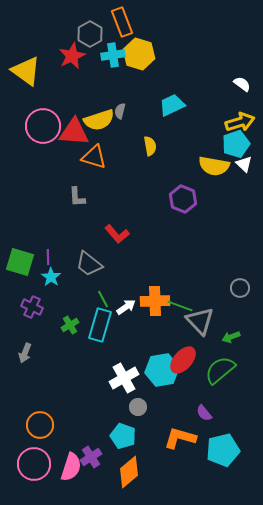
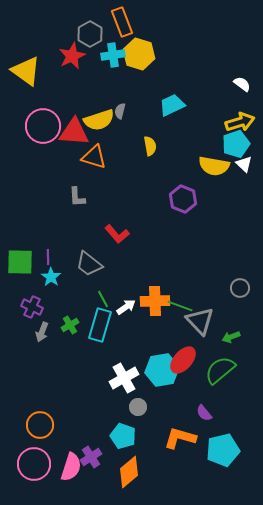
green square at (20, 262): rotated 16 degrees counterclockwise
gray arrow at (25, 353): moved 17 px right, 21 px up
